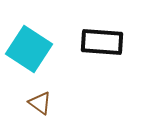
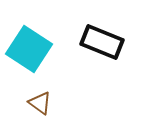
black rectangle: rotated 18 degrees clockwise
